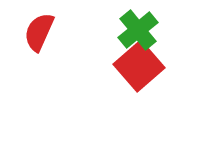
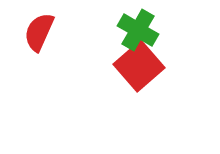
green cross: rotated 21 degrees counterclockwise
